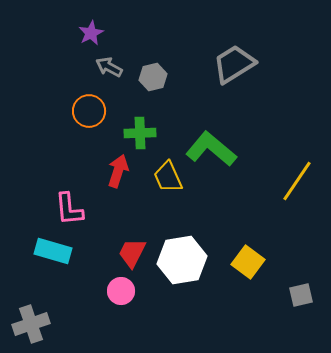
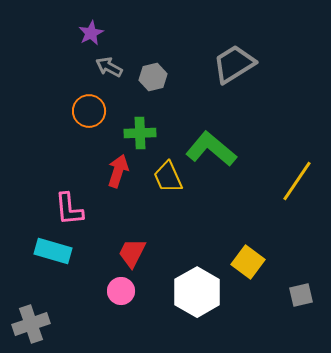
white hexagon: moved 15 px right, 32 px down; rotated 21 degrees counterclockwise
